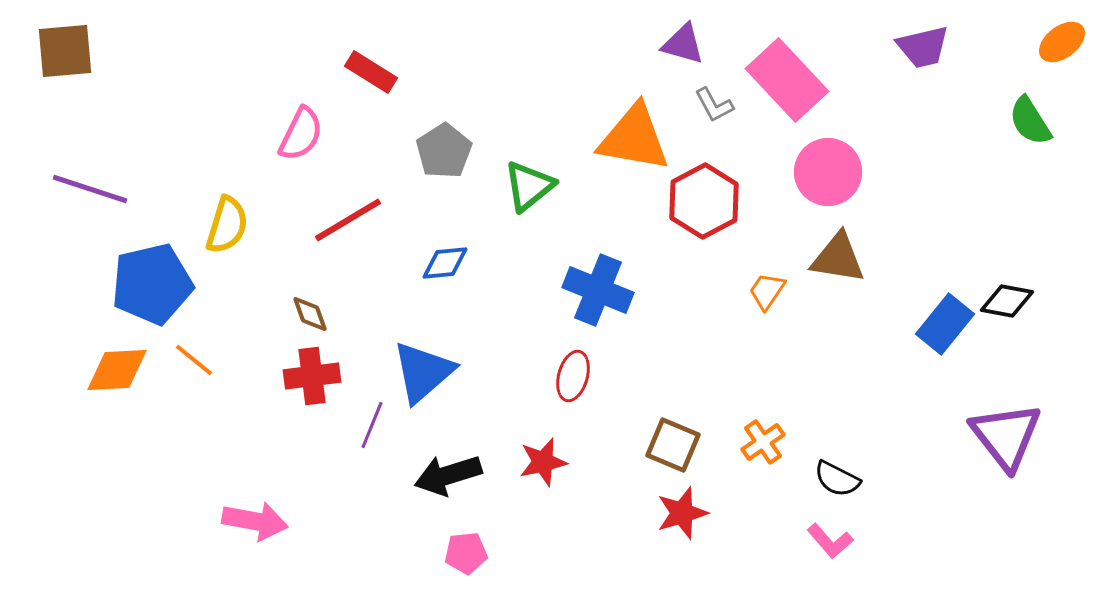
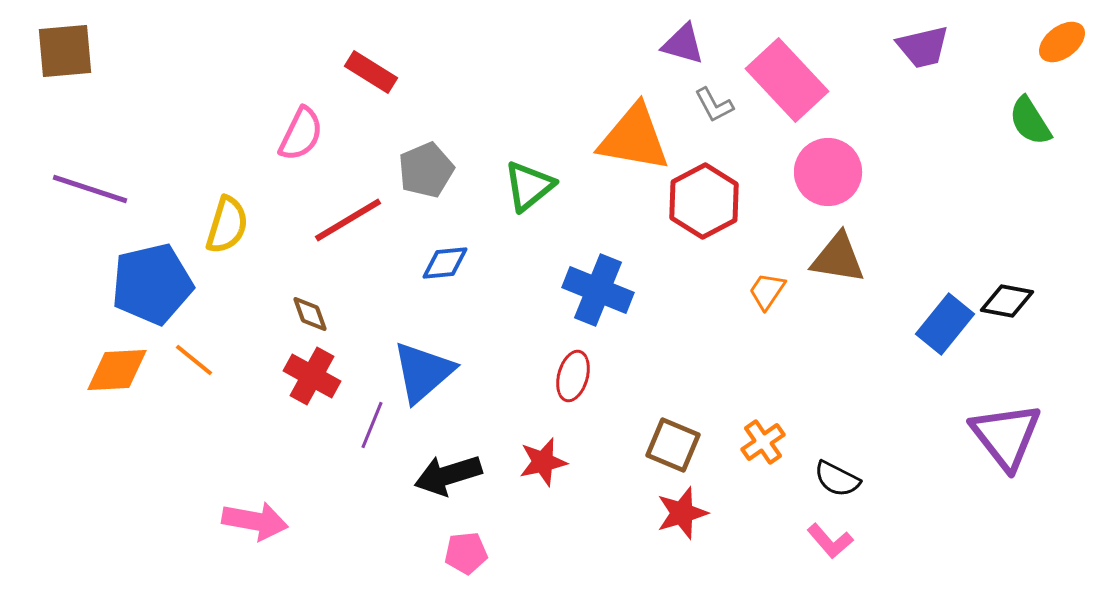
gray pentagon at (444, 151): moved 18 px left, 19 px down; rotated 10 degrees clockwise
red cross at (312, 376): rotated 36 degrees clockwise
